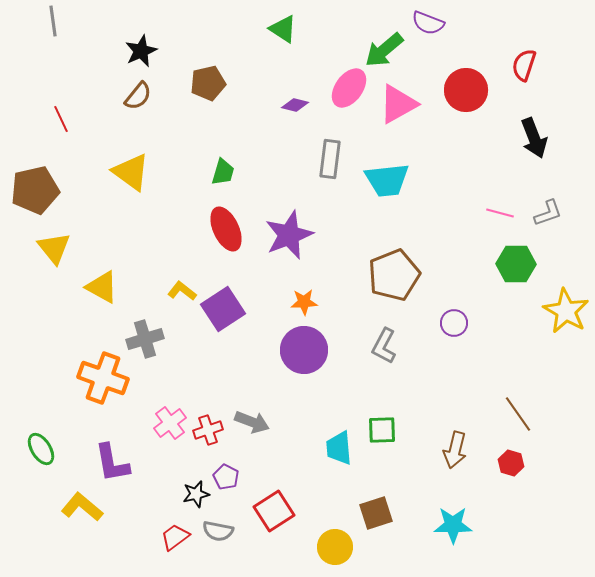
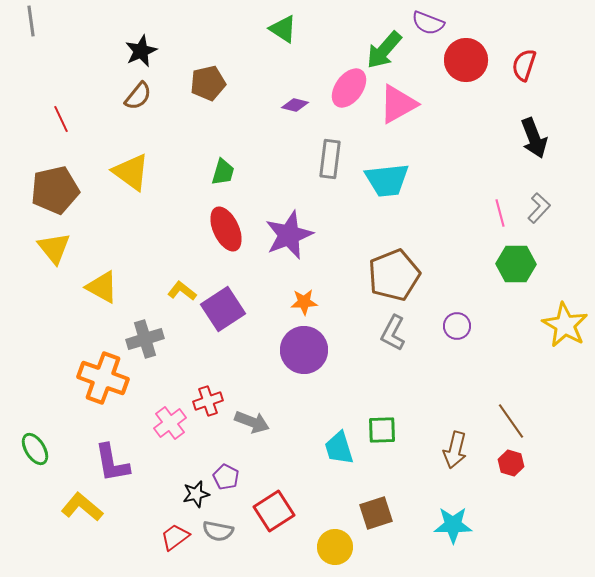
gray line at (53, 21): moved 22 px left
green arrow at (384, 50): rotated 9 degrees counterclockwise
red circle at (466, 90): moved 30 px up
brown pentagon at (35, 190): moved 20 px right
pink line at (500, 213): rotated 60 degrees clockwise
gray L-shape at (548, 213): moved 9 px left, 5 px up; rotated 28 degrees counterclockwise
yellow star at (566, 311): moved 1 px left, 14 px down
purple circle at (454, 323): moved 3 px right, 3 px down
gray L-shape at (384, 346): moved 9 px right, 13 px up
brown line at (518, 414): moved 7 px left, 7 px down
red cross at (208, 430): moved 29 px up
cyan trapezoid at (339, 448): rotated 12 degrees counterclockwise
green ellipse at (41, 449): moved 6 px left
